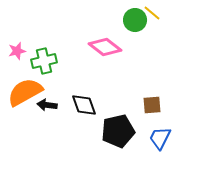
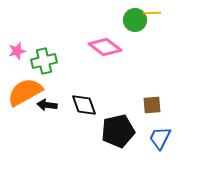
yellow line: rotated 42 degrees counterclockwise
